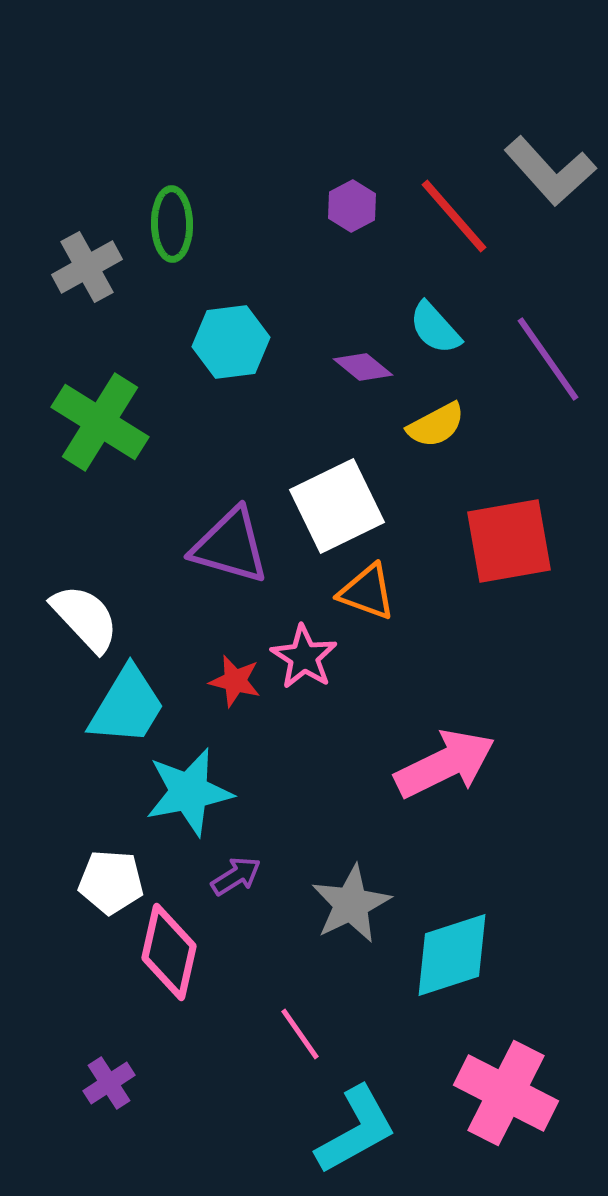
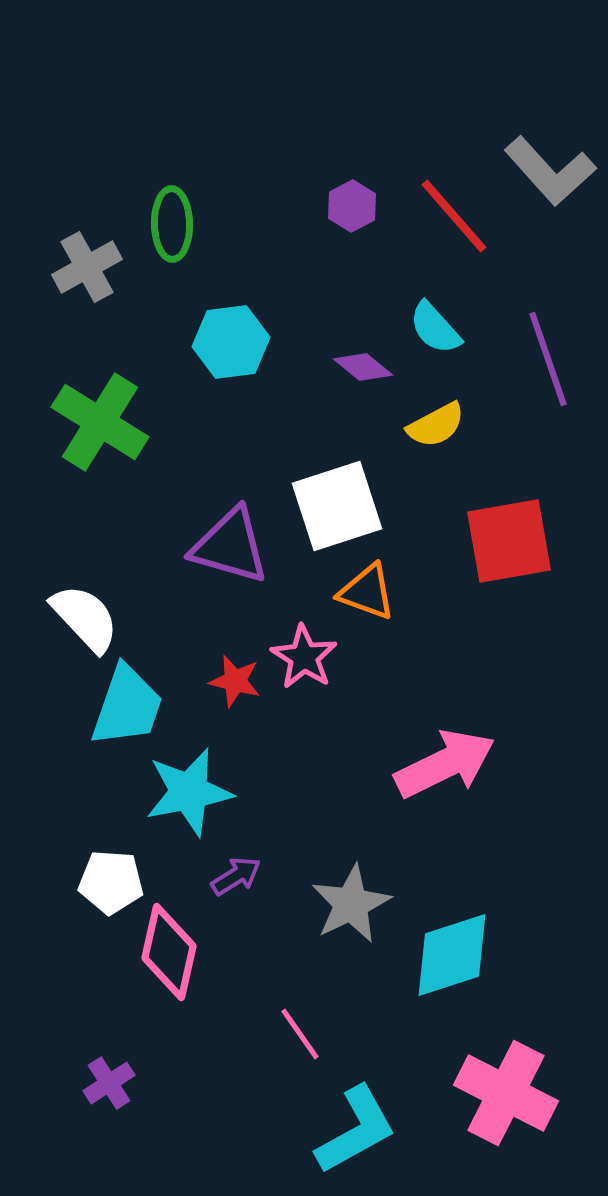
purple line: rotated 16 degrees clockwise
white square: rotated 8 degrees clockwise
cyan trapezoid: rotated 12 degrees counterclockwise
